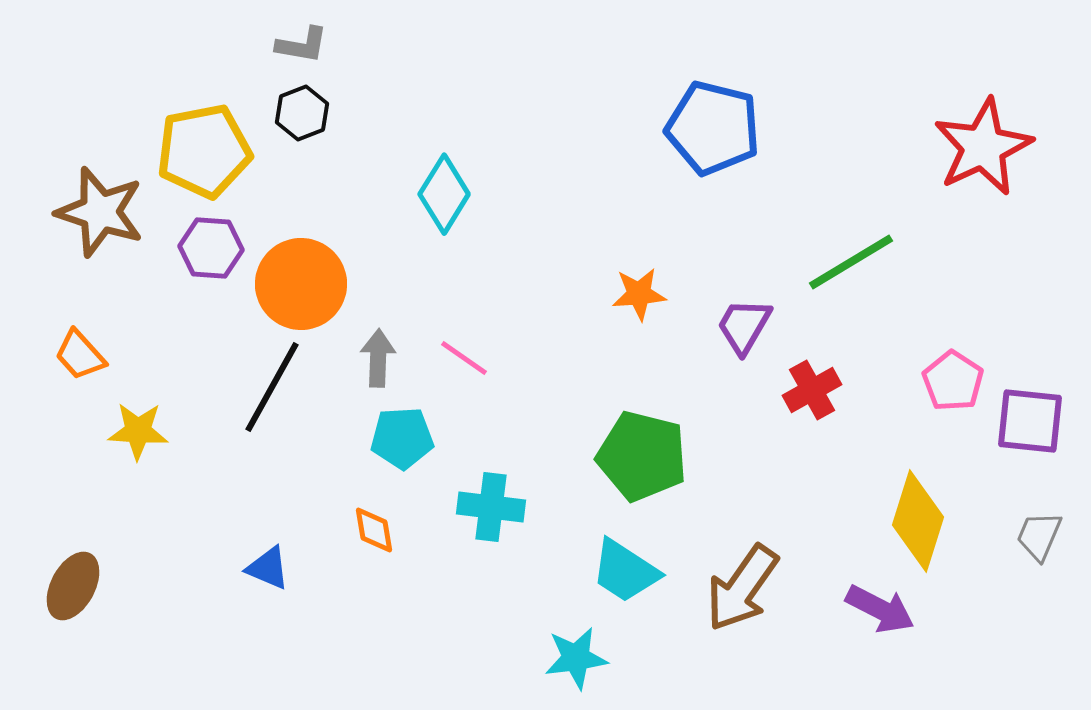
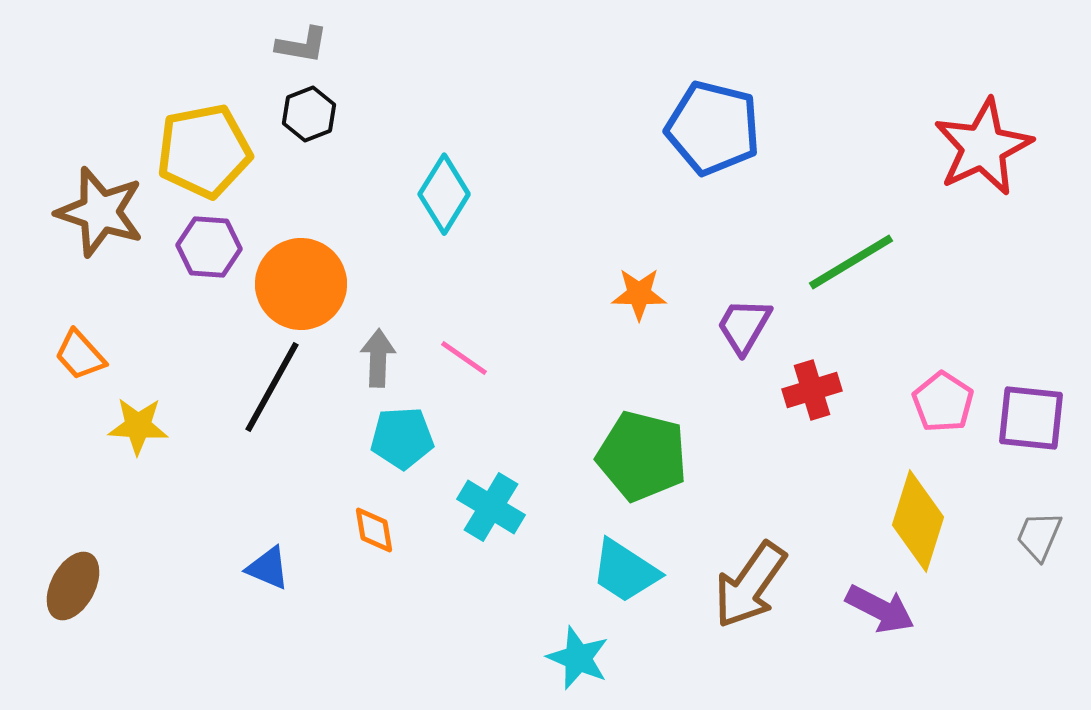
black hexagon: moved 7 px right, 1 px down
purple hexagon: moved 2 px left, 1 px up
orange star: rotated 6 degrees clockwise
pink pentagon: moved 10 px left, 21 px down
red cross: rotated 12 degrees clockwise
purple square: moved 1 px right, 3 px up
yellow star: moved 5 px up
cyan cross: rotated 24 degrees clockwise
brown arrow: moved 8 px right, 3 px up
cyan star: moved 2 px right; rotated 30 degrees clockwise
